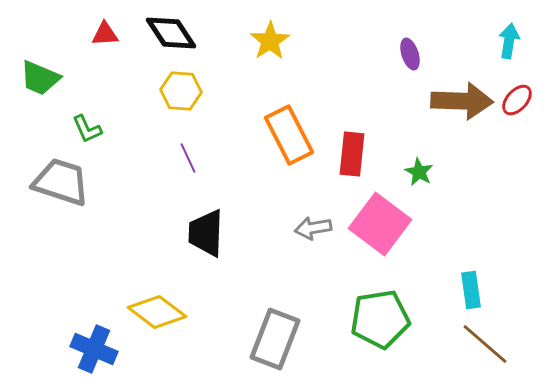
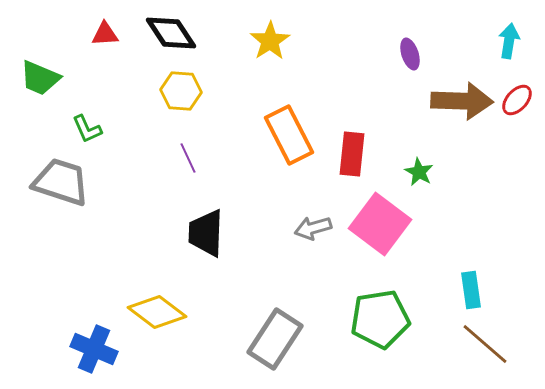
gray arrow: rotated 6 degrees counterclockwise
gray rectangle: rotated 12 degrees clockwise
